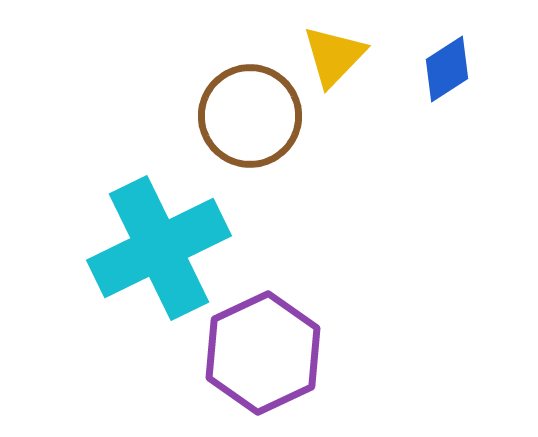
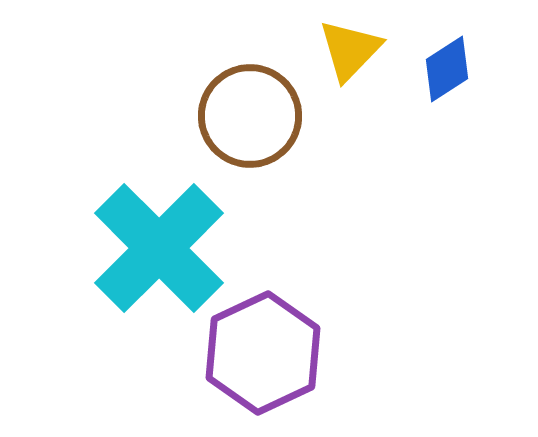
yellow triangle: moved 16 px right, 6 px up
cyan cross: rotated 19 degrees counterclockwise
